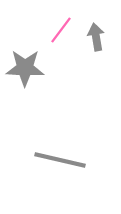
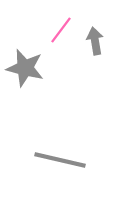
gray arrow: moved 1 px left, 4 px down
gray star: rotated 12 degrees clockwise
